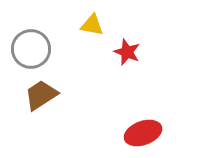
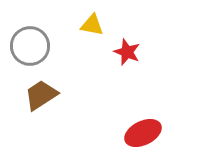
gray circle: moved 1 px left, 3 px up
red ellipse: rotated 6 degrees counterclockwise
